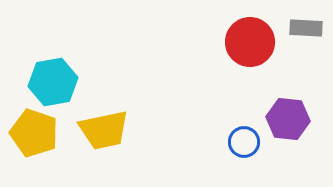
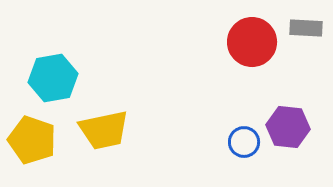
red circle: moved 2 px right
cyan hexagon: moved 4 px up
purple hexagon: moved 8 px down
yellow pentagon: moved 2 px left, 7 px down
